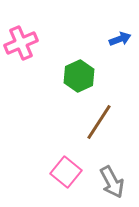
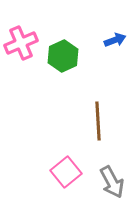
blue arrow: moved 5 px left, 1 px down
green hexagon: moved 16 px left, 20 px up
brown line: moved 1 px left, 1 px up; rotated 36 degrees counterclockwise
pink square: rotated 12 degrees clockwise
